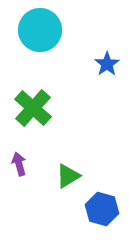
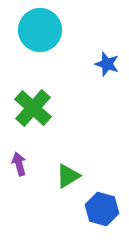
blue star: rotated 20 degrees counterclockwise
